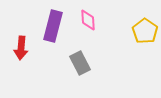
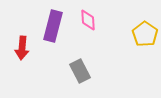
yellow pentagon: moved 3 px down
red arrow: moved 1 px right
gray rectangle: moved 8 px down
